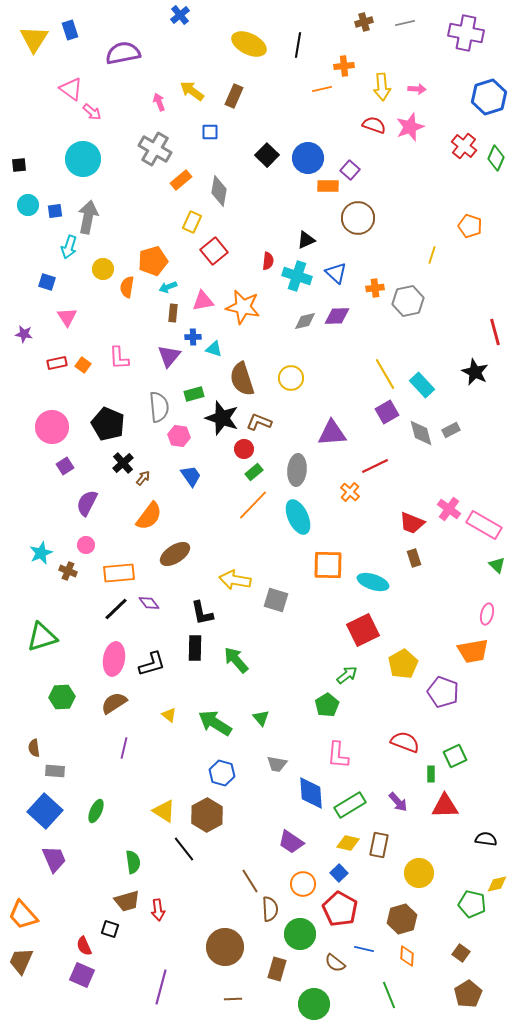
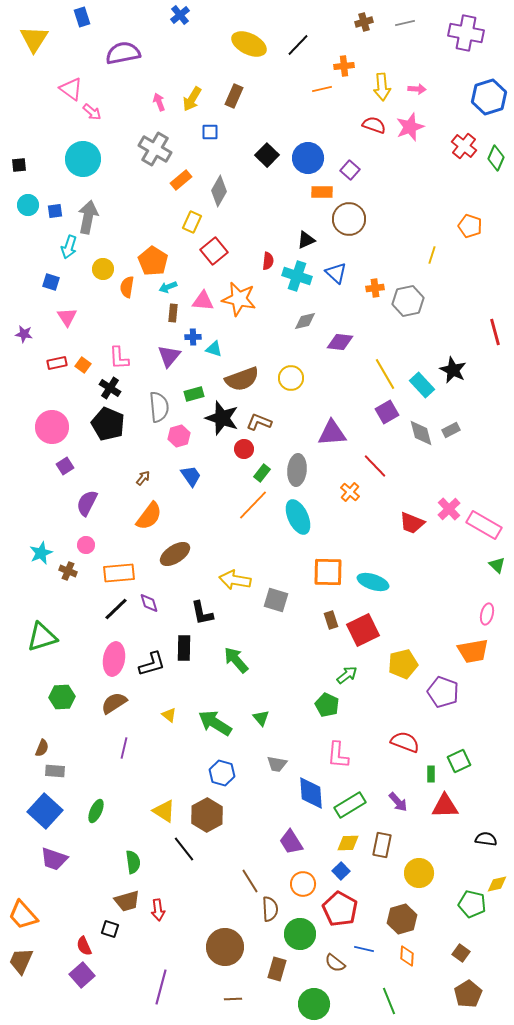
blue rectangle at (70, 30): moved 12 px right, 13 px up
black line at (298, 45): rotated 35 degrees clockwise
yellow arrow at (192, 91): moved 8 px down; rotated 95 degrees counterclockwise
orange rectangle at (328, 186): moved 6 px left, 6 px down
gray diamond at (219, 191): rotated 20 degrees clockwise
brown circle at (358, 218): moved 9 px left, 1 px down
orange pentagon at (153, 261): rotated 24 degrees counterclockwise
blue square at (47, 282): moved 4 px right
pink triangle at (203, 301): rotated 15 degrees clockwise
orange star at (243, 307): moved 4 px left, 8 px up
purple diamond at (337, 316): moved 3 px right, 26 px down; rotated 8 degrees clockwise
black star at (475, 372): moved 22 px left, 2 px up
brown semicircle at (242, 379): rotated 92 degrees counterclockwise
pink hexagon at (179, 436): rotated 25 degrees counterclockwise
black cross at (123, 463): moved 13 px left, 75 px up; rotated 15 degrees counterclockwise
red line at (375, 466): rotated 72 degrees clockwise
green rectangle at (254, 472): moved 8 px right, 1 px down; rotated 12 degrees counterclockwise
pink cross at (449, 509): rotated 10 degrees clockwise
brown rectangle at (414, 558): moved 83 px left, 62 px down
orange square at (328, 565): moved 7 px down
purple diamond at (149, 603): rotated 20 degrees clockwise
black rectangle at (195, 648): moved 11 px left
yellow pentagon at (403, 664): rotated 16 degrees clockwise
green pentagon at (327, 705): rotated 15 degrees counterclockwise
brown semicircle at (34, 748): moved 8 px right; rotated 150 degrees counterclockwise
green square at (455, 756): moved 4 px right, 5 px down
purple trapezoid at (291, 842): rotated 24 degrees clockwise
yellow diamond at (348, 843): rotated 15 degrees counterclockwise
brown rectangle at (379, 845): moved 3 px right
purple trapezoid at (54, 859): rotated 132 degrees clockwise
blue square at (339, 873): moved 2 px right, 2 px up
purple square at (82, 975): rotated 25 degrees clockwise
green line at (389, 995): moved 6 px down
